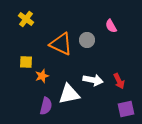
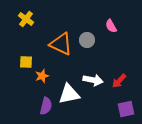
red arrow: rotated 70 degrees clockwise
